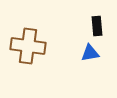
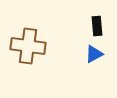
blue triangle: moved 4 px right, 1 px down; rotated 18 degrees counterclockwise
